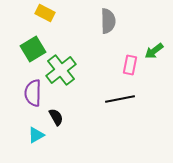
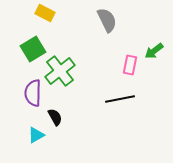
gray semicircle: moved 1 px left, 1 px up; rotated 25 degrees counterclockwise
green cross: moved 1 px left, 1 px down
black semicircle: moved 1 px left
